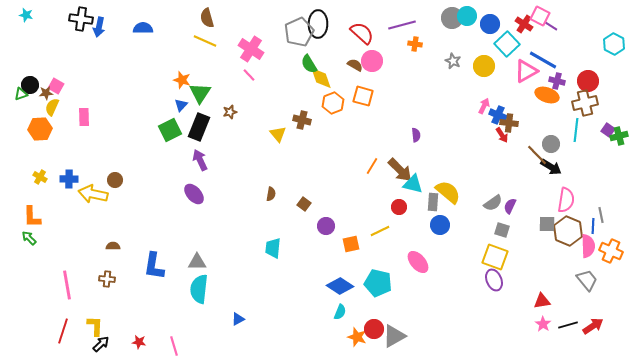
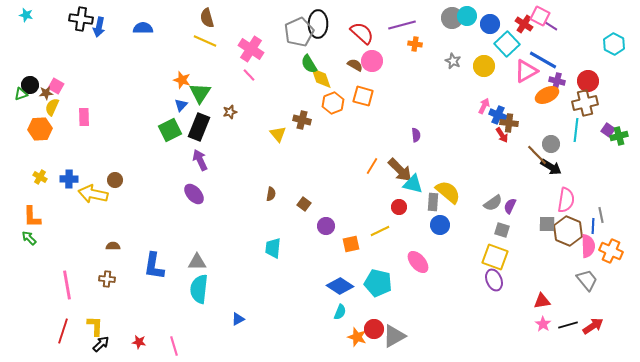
orange ellipse at (547, 95): rotated 45 degrees counterclockwise
